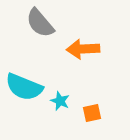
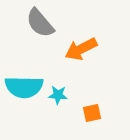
orange arrow: moved 2 px left; rotated 24 degrees counterclockwise
cyan semicircle: rotated 21 degrees counterclockwise
cyan star: moved 2 px left, 6 px up; rotated 18 degrees counterclockwise
